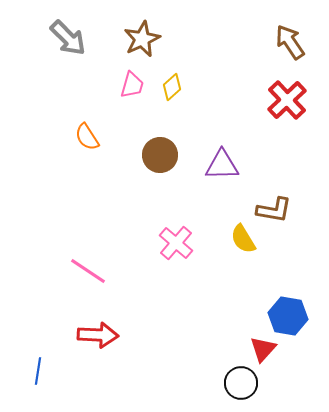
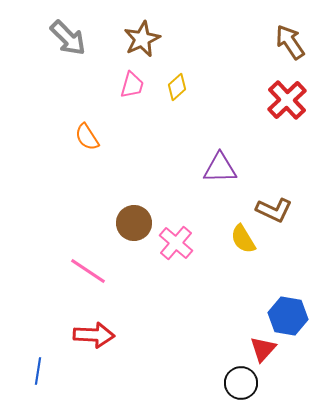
yellow diamond: moved 5 px right
brown circle: moved 26 px left, 68 px down
purple triangle: moved 2 px left, 3 px down
brown L-shape: rotated 15 degrees clockwise
red arrow: moved 4 px left
